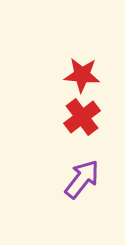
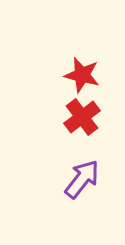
red star: rotated 9 degrees clockwise
